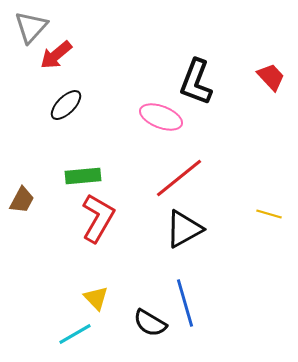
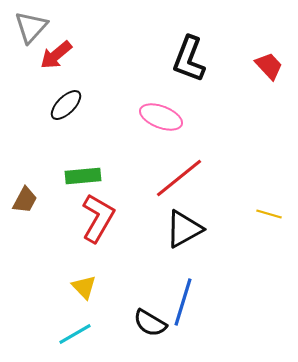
red trapezoid: moved 2 px left, 11 px up
black L-shape: moved 7 px left, 23 px up
brown trapezoid: moved 3 px right
yellow triangle: moved 12 px left, 11 px up
blue line: moved 2 px left, 1 px up; rotated 33 degrees clockwise
